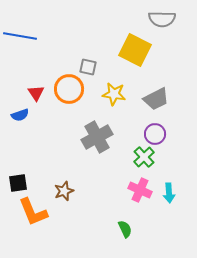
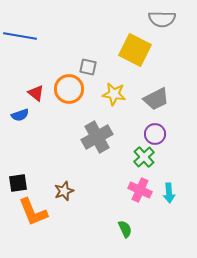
red triangle: rotated 18 degrees counterclockwise
